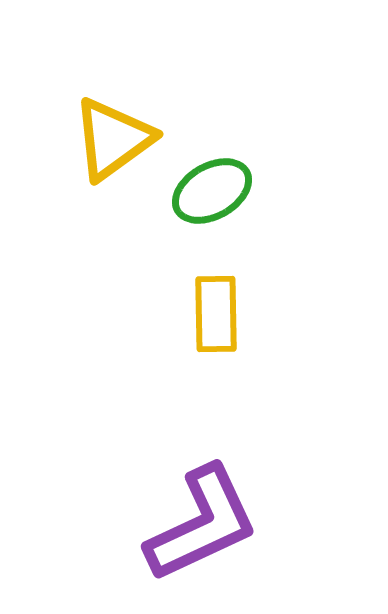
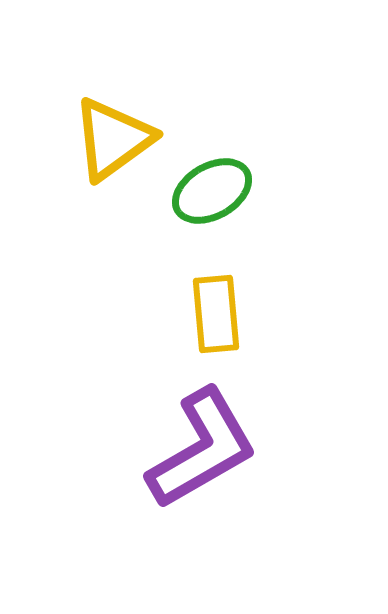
yellow rectangle: rotated 4 degrees counterclockwise
purple L-shape: moved 75 px up; rotated 5 degrees counterclockwise
